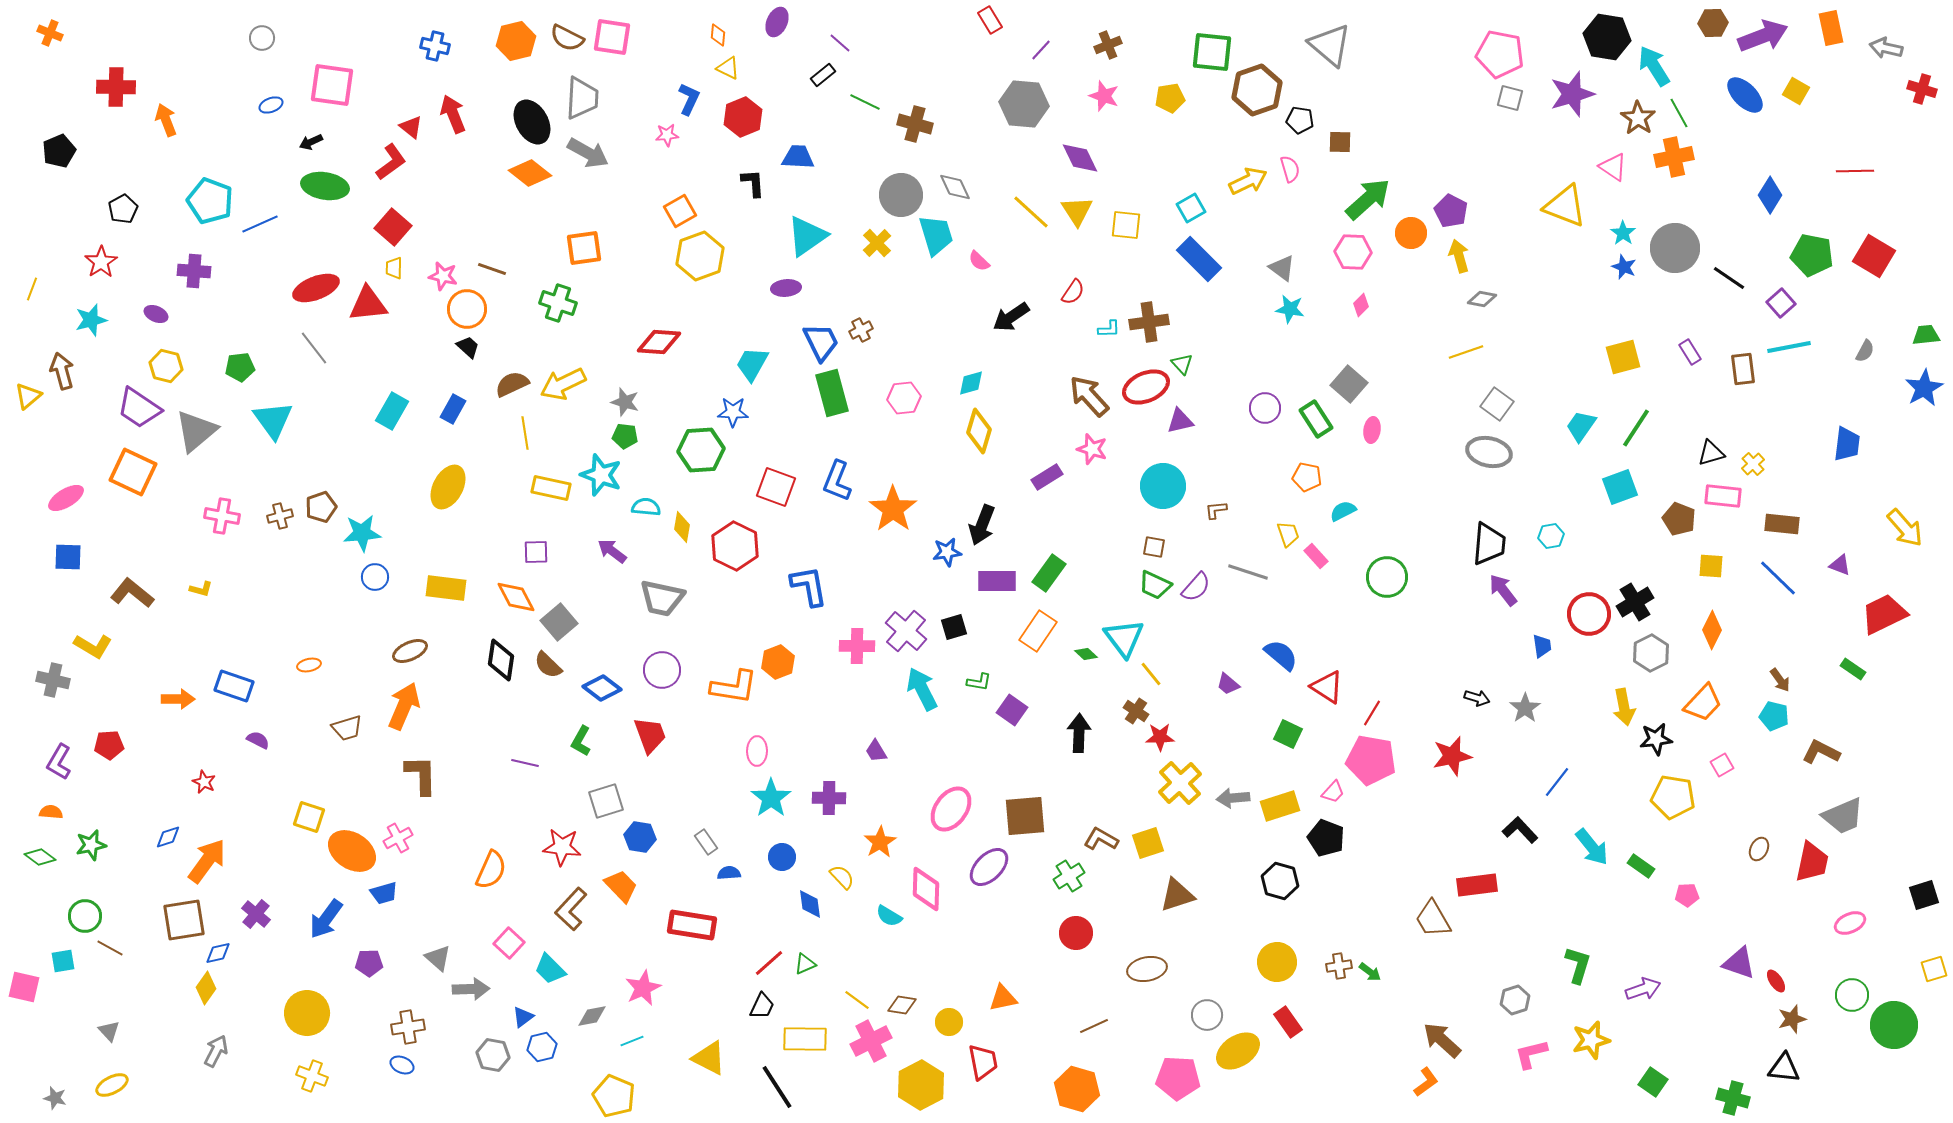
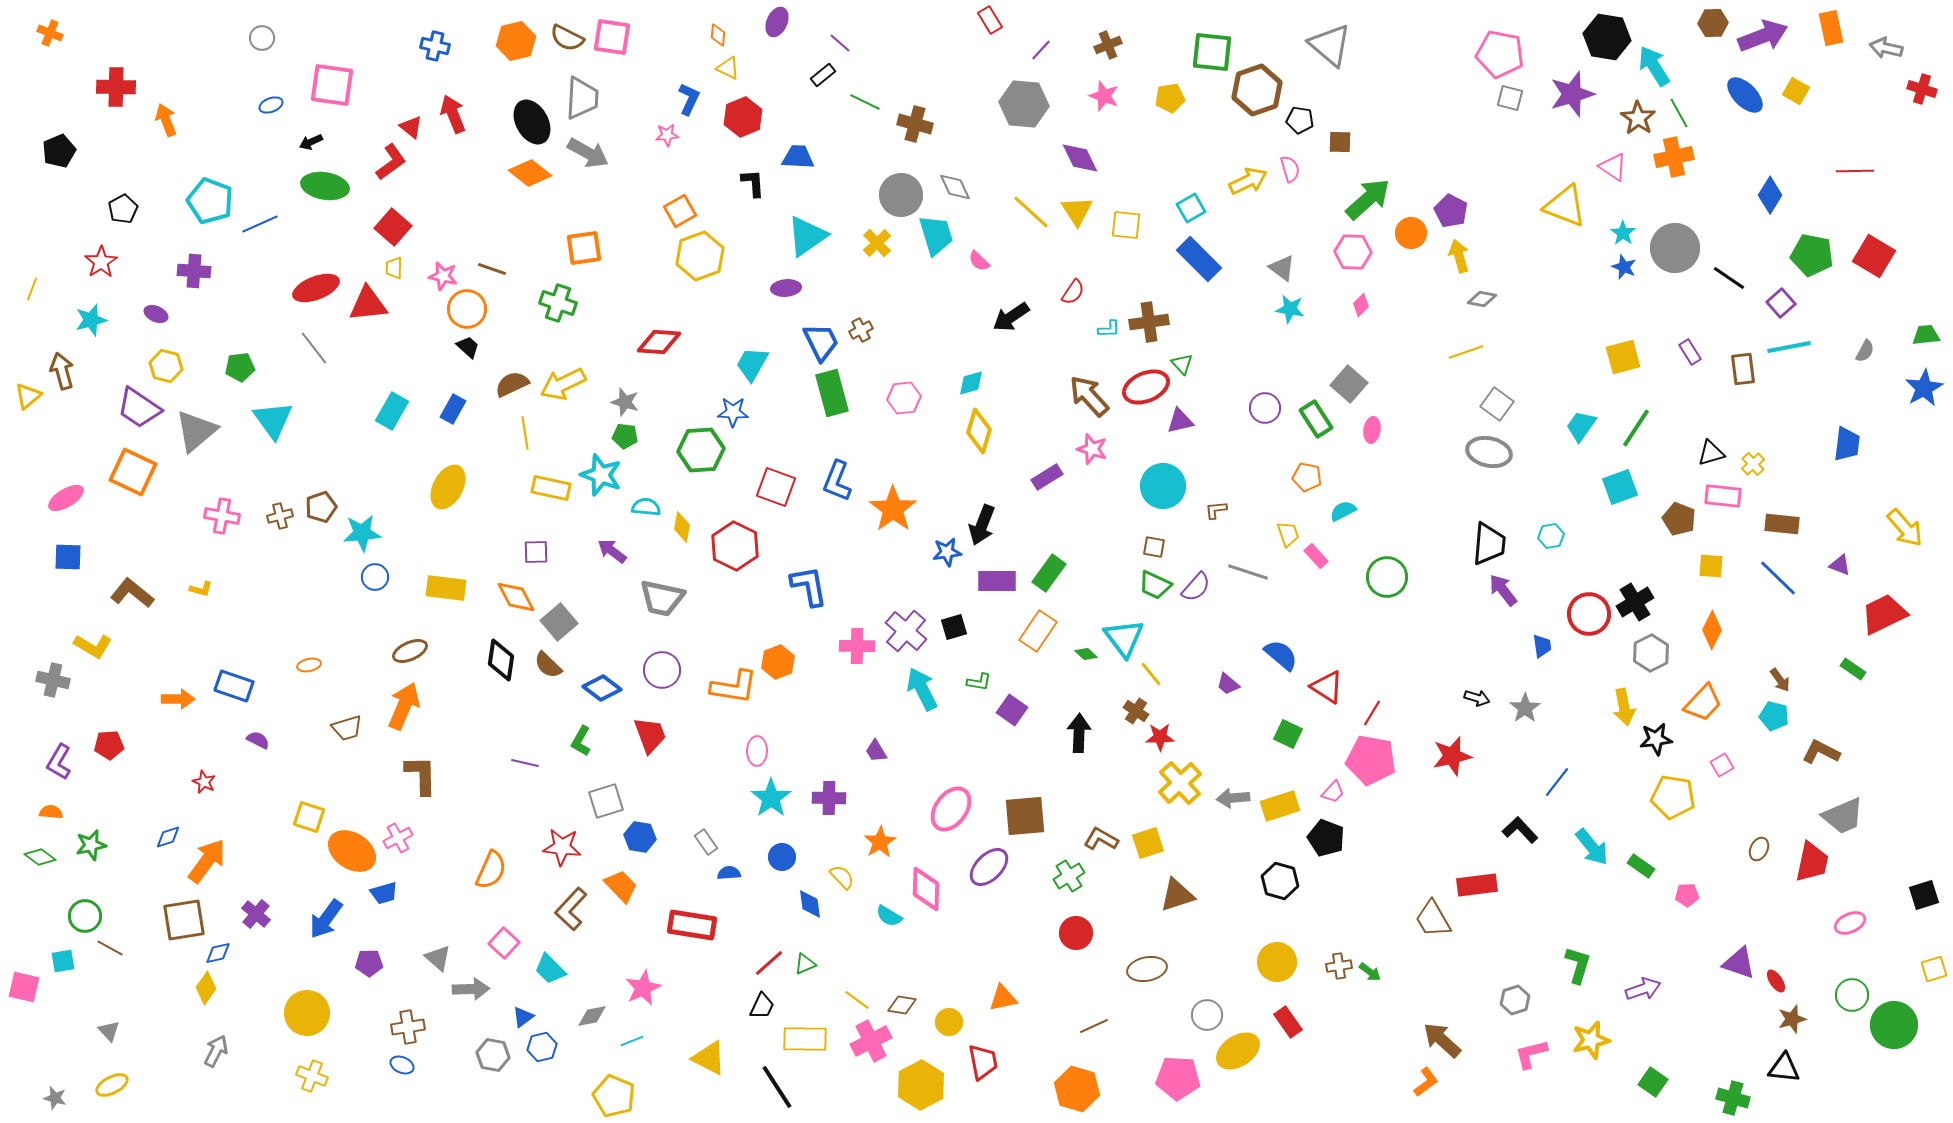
pink square at (509, 943): moved 5 px left
